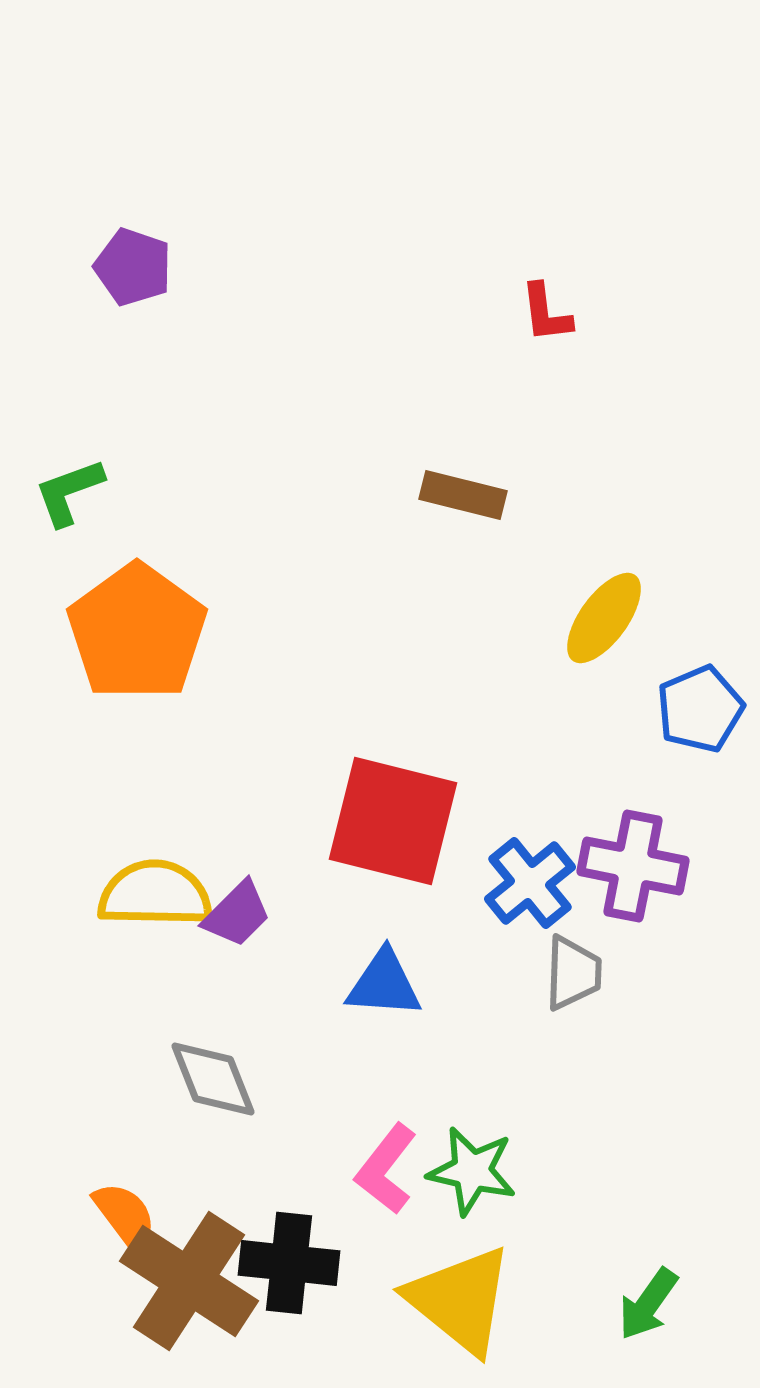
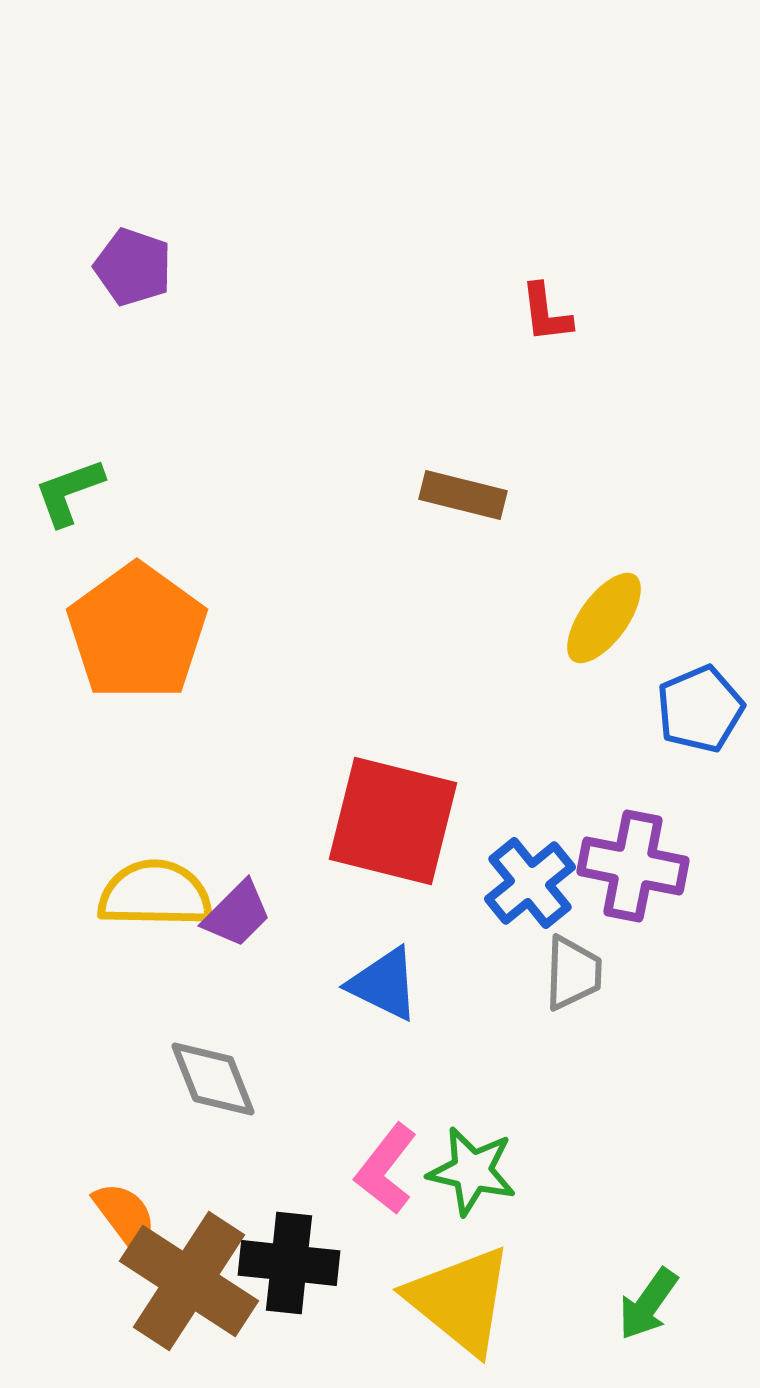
blue triangle: rotated 22 degrees clockwise
